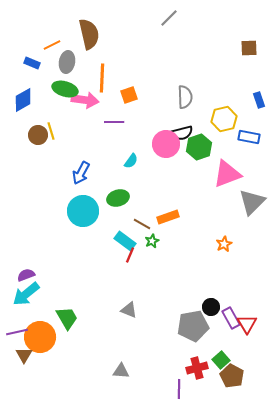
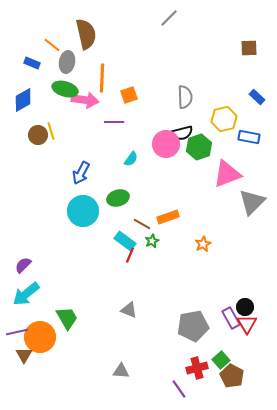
brown semicircle at (89, 34): moved 3 px left
orange line at (52, 45): rotated 66 degrees clockwise
blue rectangle at (259, 100): moved 2 px left, 3 px up; rotated 28 degrees counterclockwise
cyan semicircle at (131, 161): moved 2 px up
orange star at (224, 244): moved 21 px left
purple semicircle at (26, 275): moved 3 px left, 10 px up; rotated 24 degrees counterclockwise
black circle at (211, 307): moved 34 px right
purple line at (179, 389): rotated 36 degrees counterclockwise
